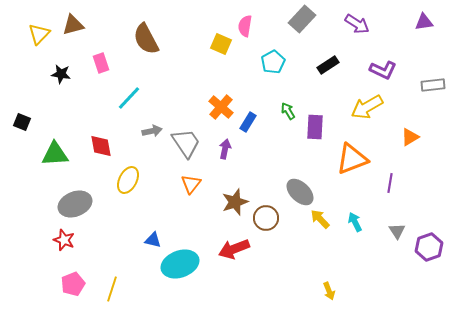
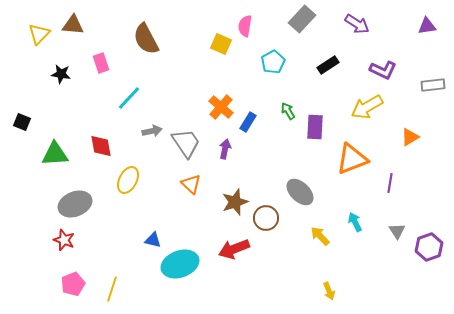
purple triangle at (424, 22): moved 3 px right, 4 px down
brown triangle at (73, 25): rotated 20 degrees clockwise
orange triangle at (191, 184): rotated 25 degrees counterclockwise
yellow arrow at (320, 219): moved 17 px down
